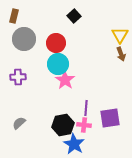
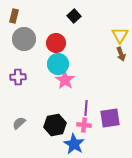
black hexagon: moved 8 px left
